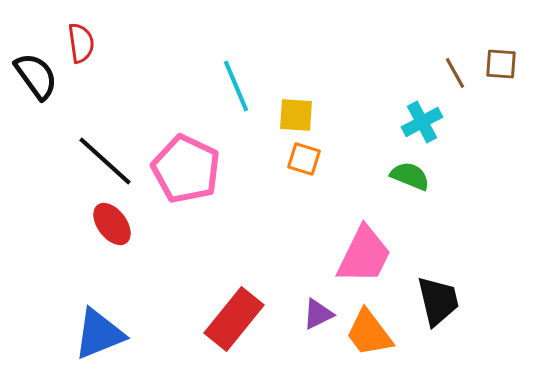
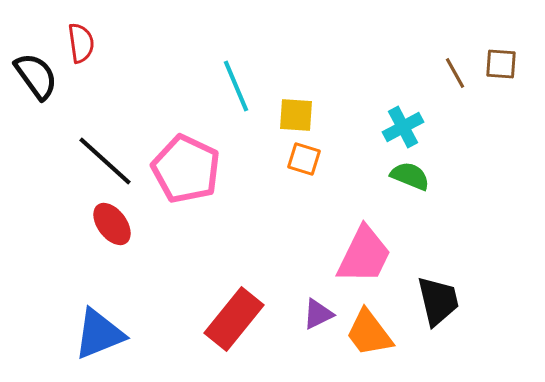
cyan cross: moved 19 px left, 5 px down
